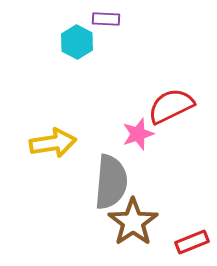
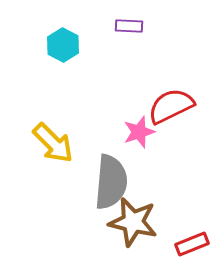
purple rectangle: moved 23 px right, 7 px down
cyan hexagon: moved 14 px left, 3 px down
pink star: moved 1 px right, 2 px up
yellow arrow: rotated 54 degrees clockwise
brown star: rotated 24 degrees counterclockwise
red rectangle: moved 2 px down
